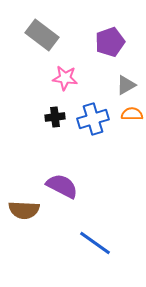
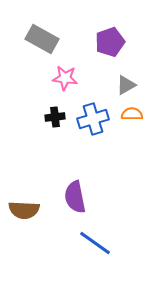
gray rectangle: moved 4 px down; rotated 8 degrees counterclockwise
purple semicircle: moved 13 px right, 11 px down; rotated 128 degrees counterclockwise
